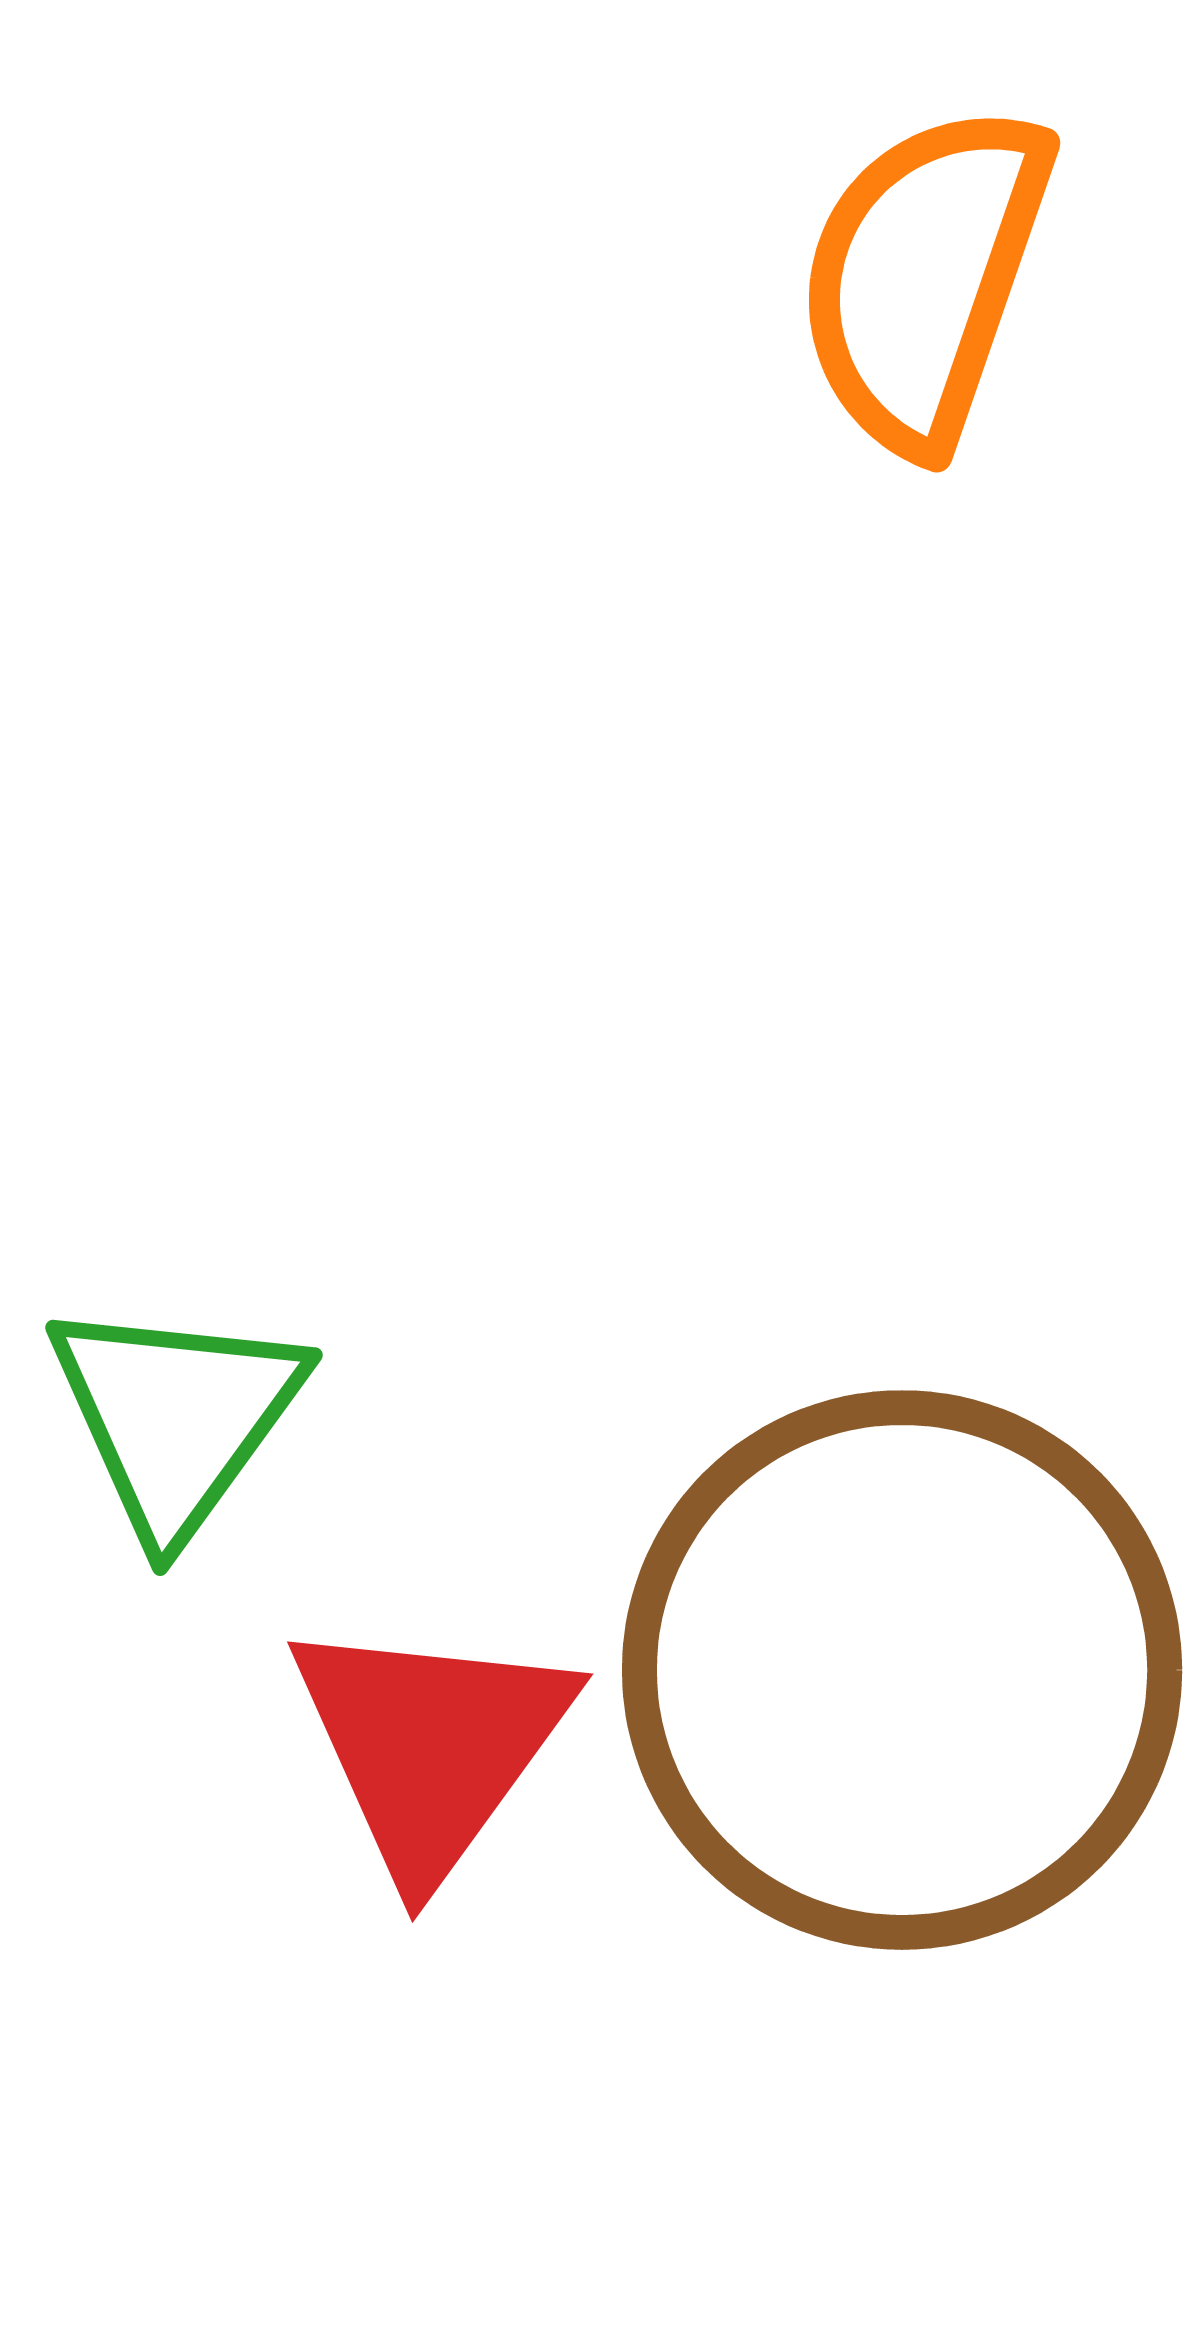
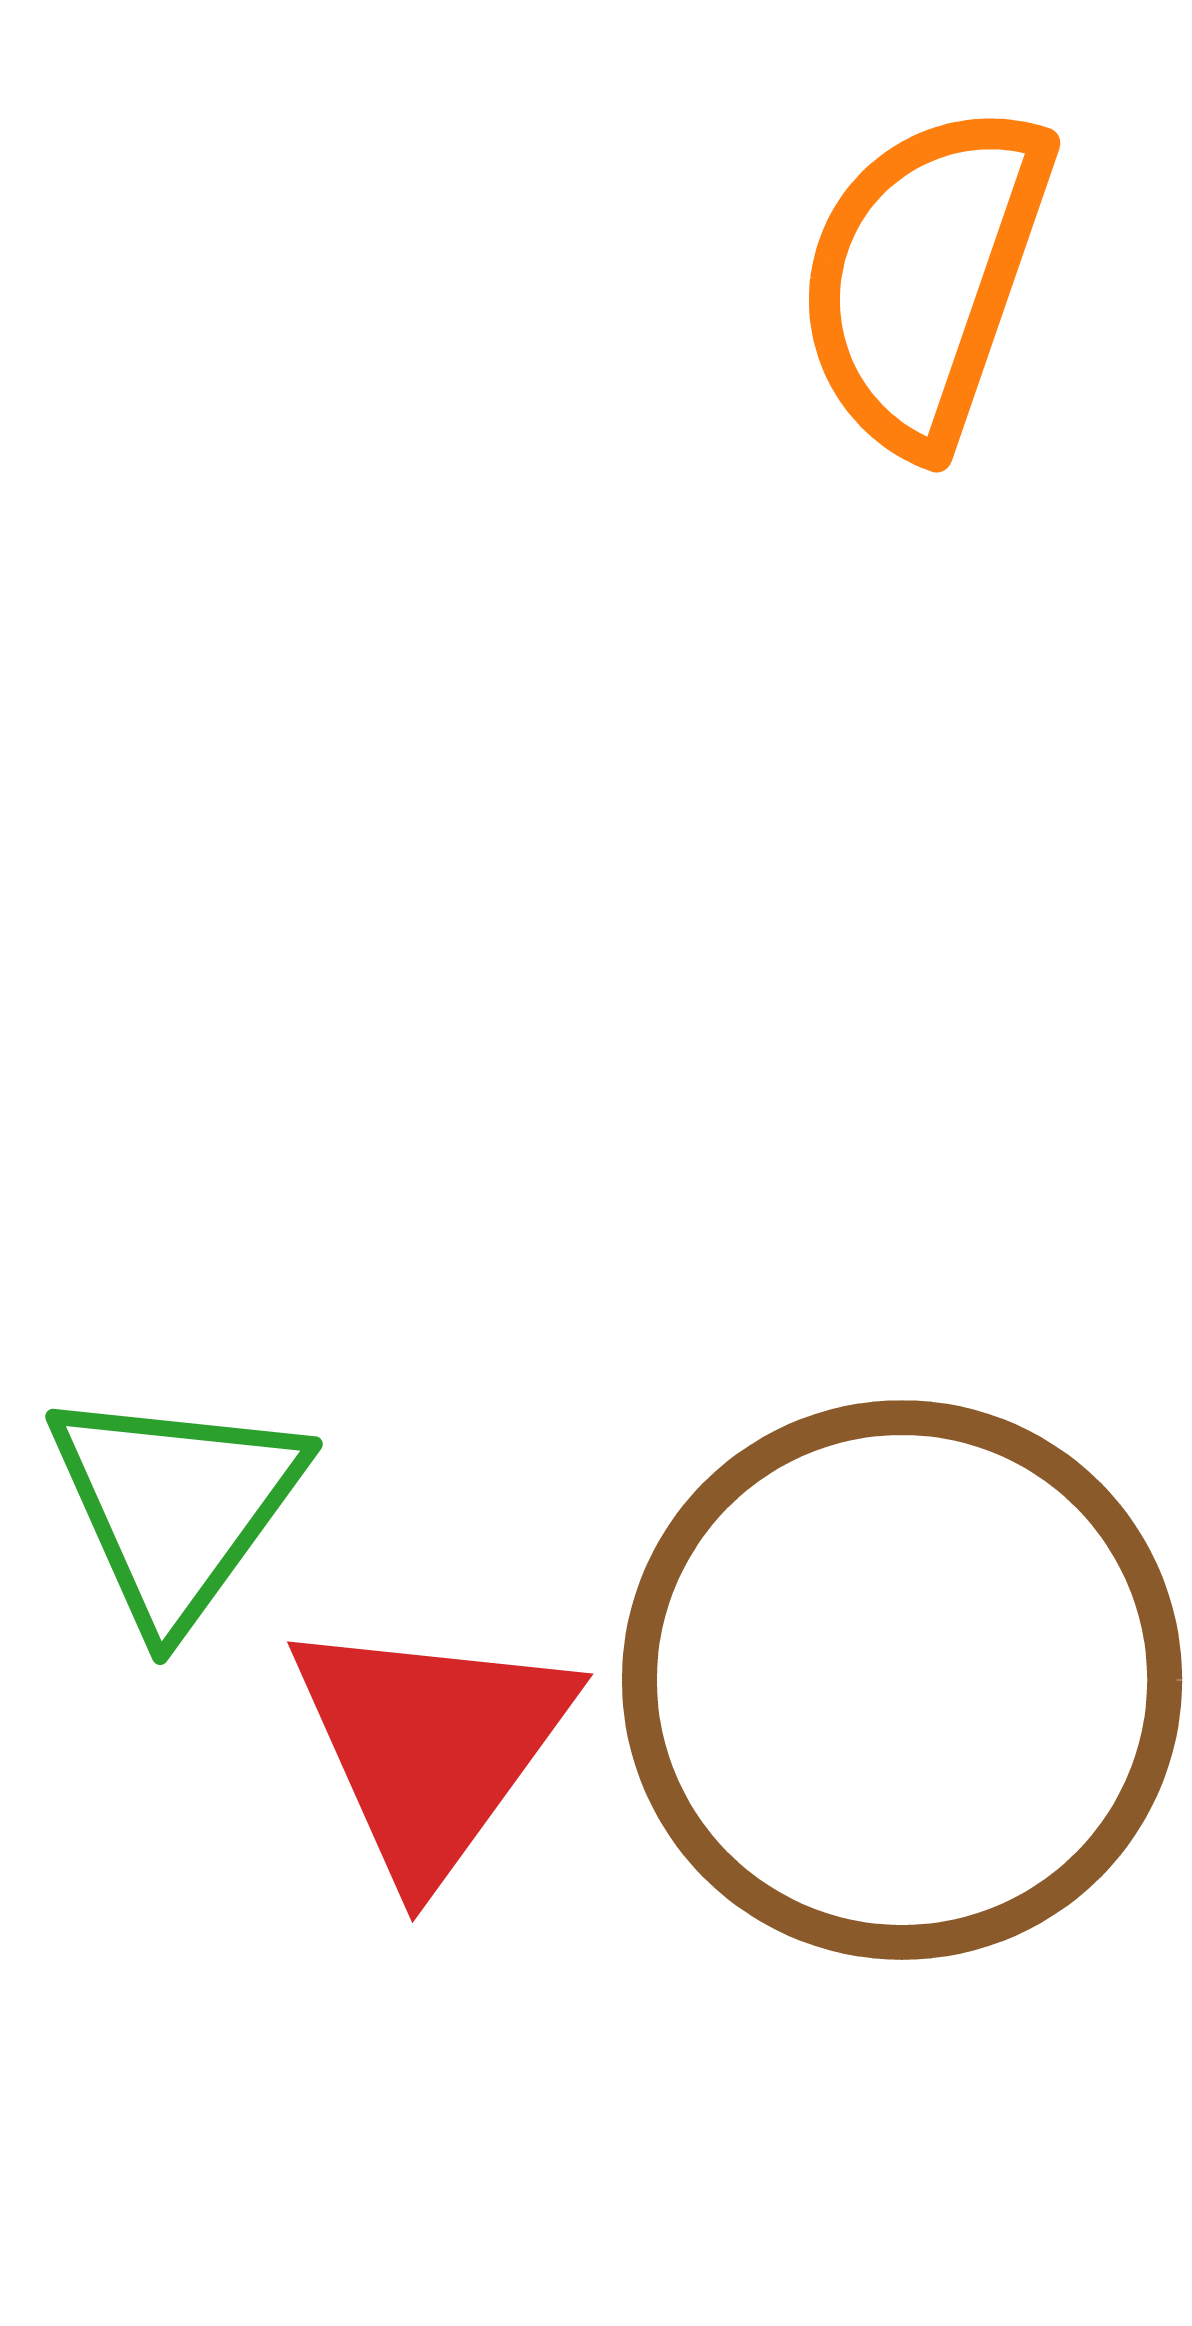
green triangle: moved 89 px down
brown circle: moved 10 px down
